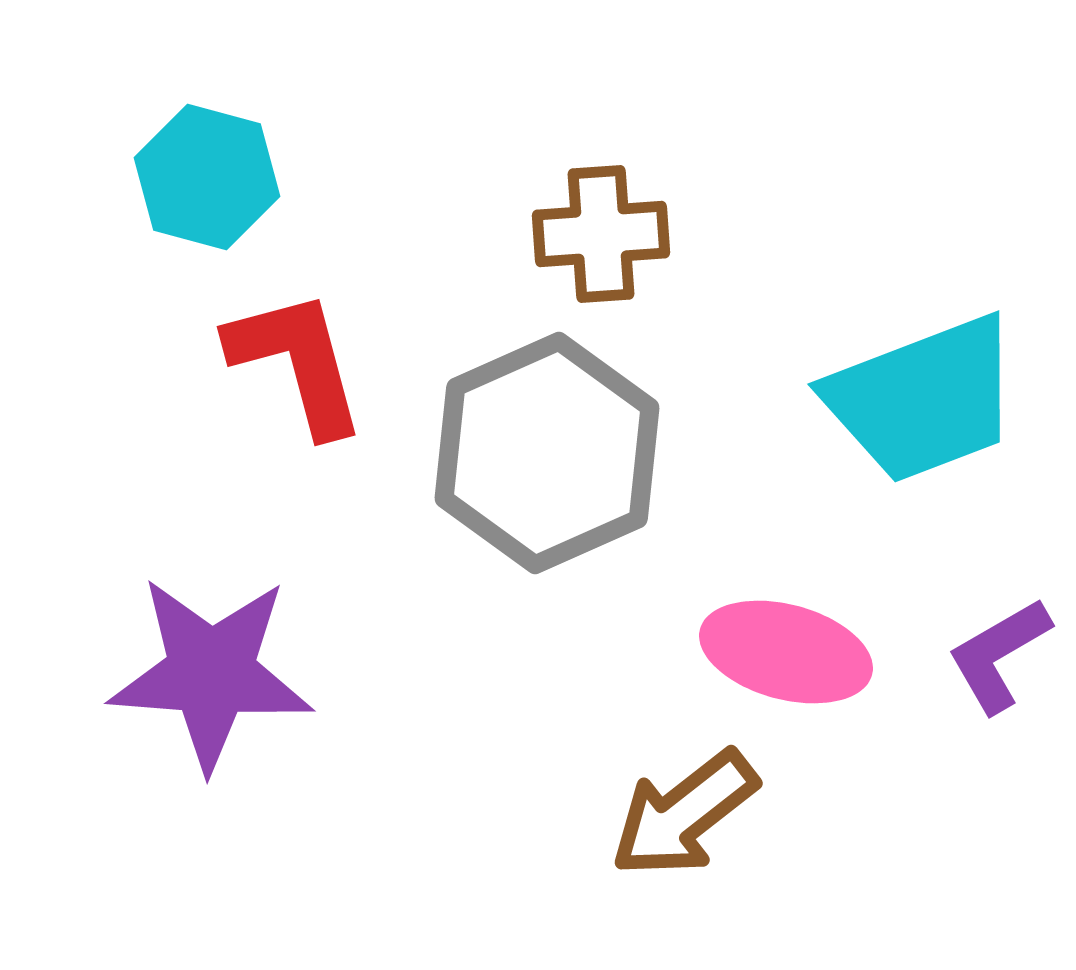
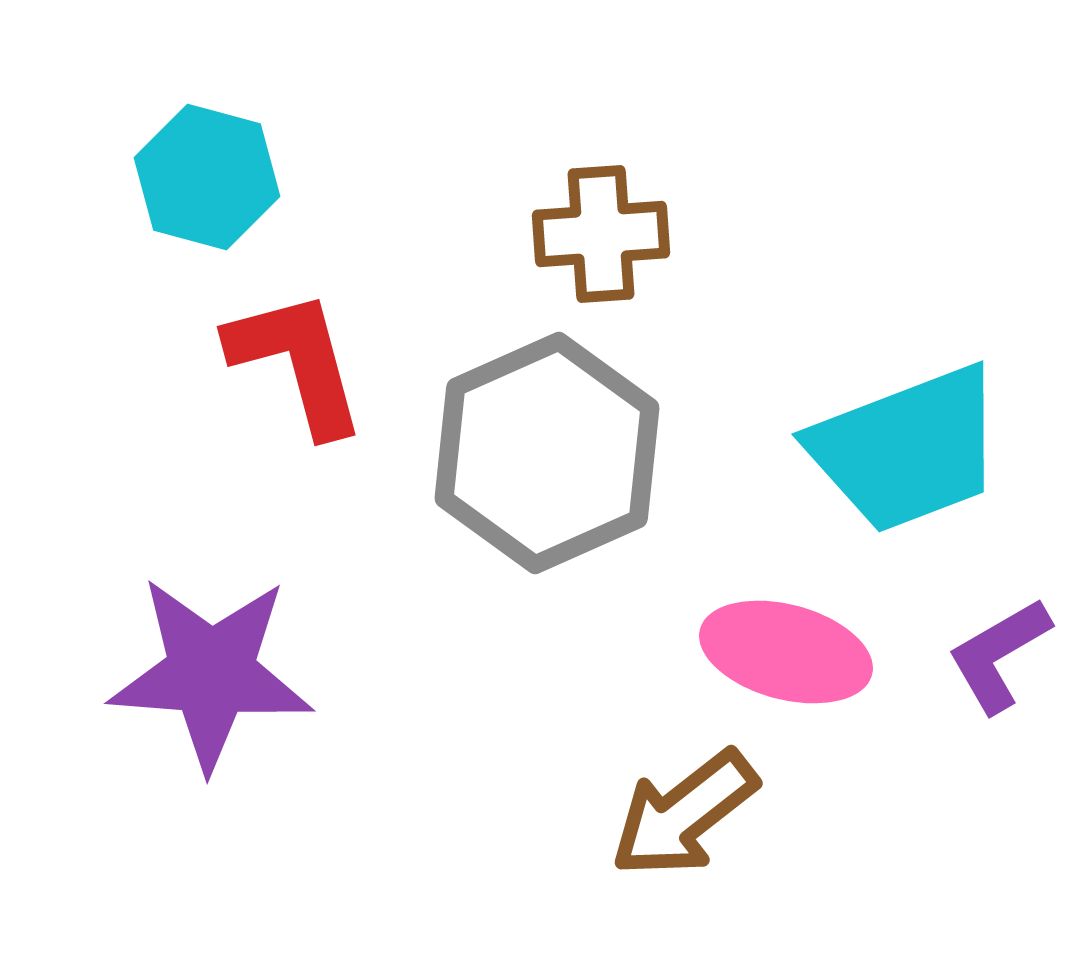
cyan trapezoid: moved 16 px left, 50 px down
